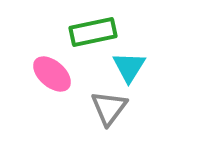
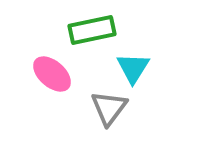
green rectangle: moved 1 px left, 2 px up
cyan triangle: moved 4 px right, 1 px down
